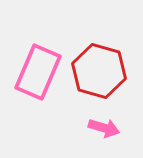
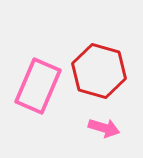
pink rectangle: moved 14 px down
